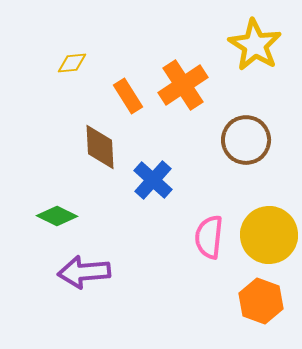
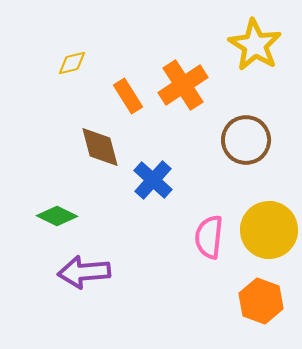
yellow diamond: rotated 8 degrees counterclockwise
brown diamond: rotated 12 degrees counterclockwise
yellow circle: moved 5 px up
